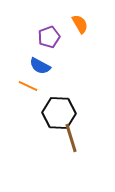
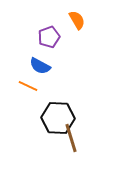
orange semicircle: moved 3 px left, 4 px up
black hexagon: moved 1 px left, 5 px down
